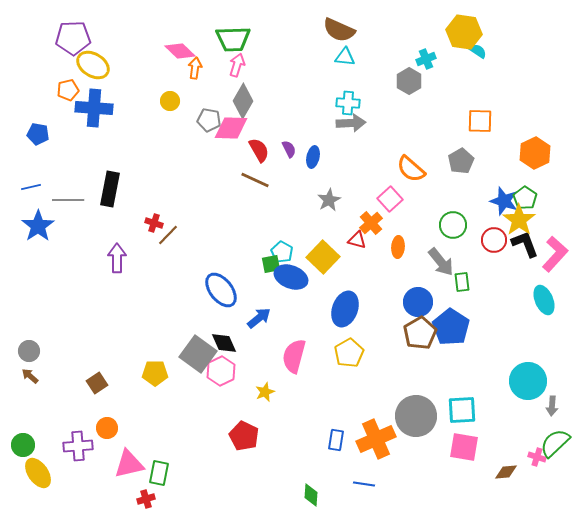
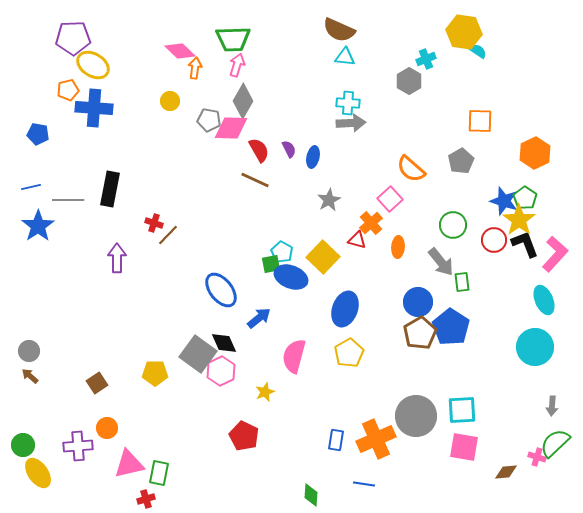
cyan circle at (528, 381): moved 7 px right, 34 px up
